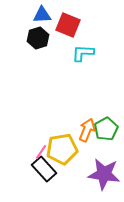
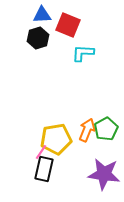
yellow pentagon: moved 6 px left, 10 px up
black rectangle: rotated 55 degrees clockwise
